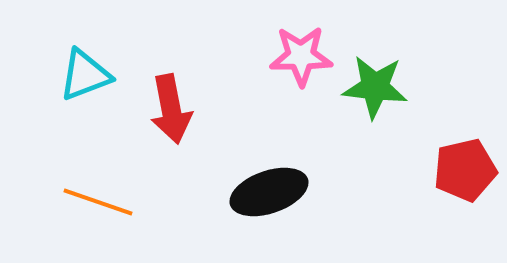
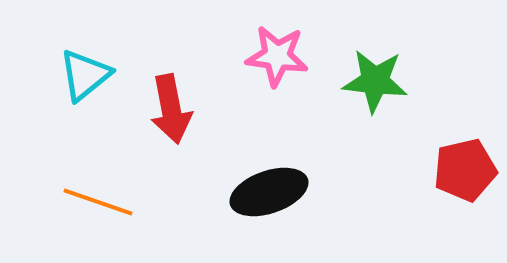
pink star: moved 24 px left; rotated 8 degrees clockwise
cyan triangle: rotated 18 degrees counterclockwise
green star: moved 6 px up
